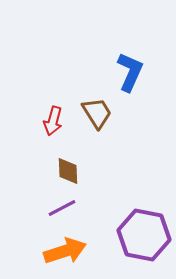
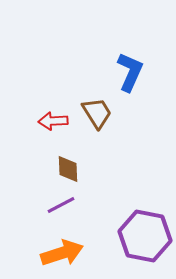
red arrow: rotated 72 degrees clockwise
brown diamond: moved 2 px up
purple line: moved 1 px left, 3 px up
purple hexagon: moved 1 px right, 1 px down
orange arrow: moved 3 px left, 2 px down
